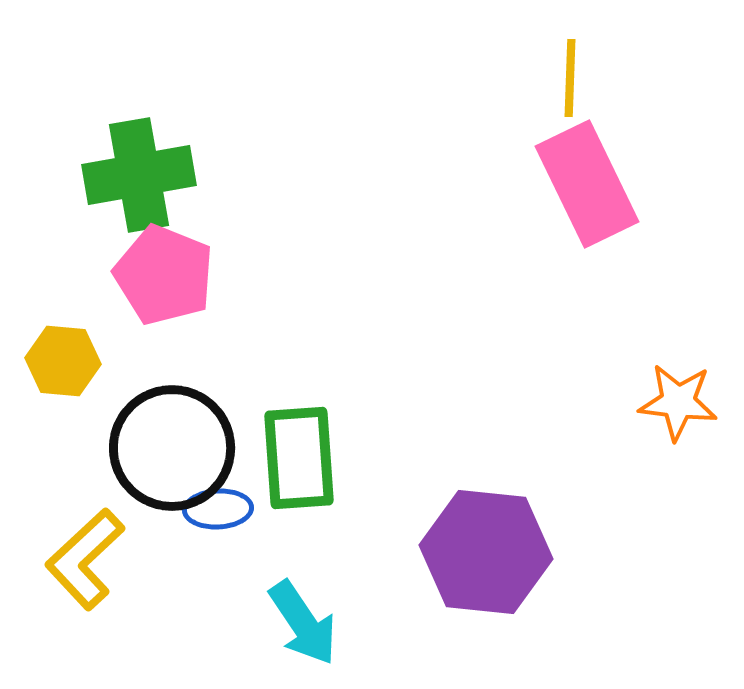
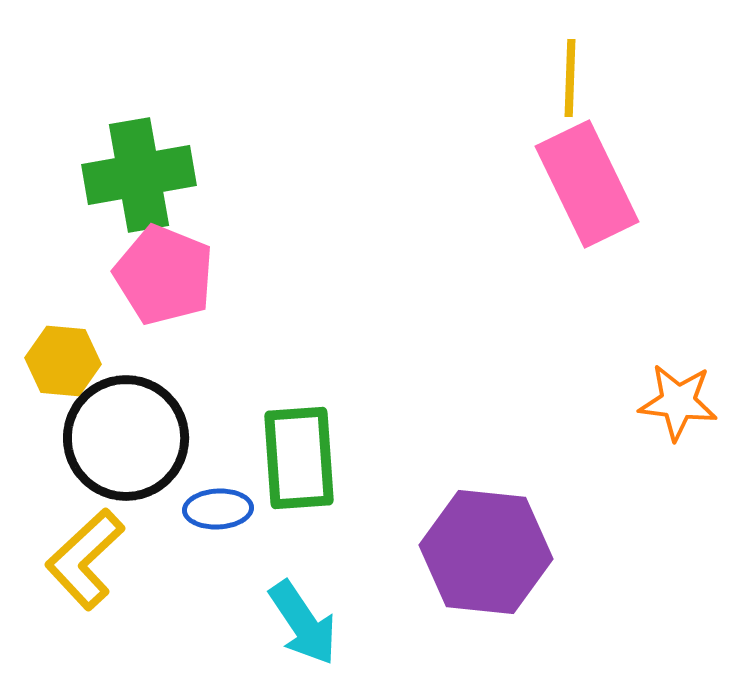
black circle: moved 46 px left, 10 px up
